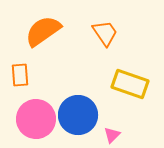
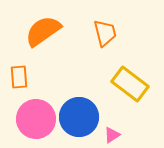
orange trapezoid: rotated 20 degrees clockwise
orange rectangle: moved 1 px left, 2 px down
yellow rectangle: rotated 18 degrees clockwise
blue circle: moved 1 px right, 2 px down
pink triangle: rotated 12 degrees clockwise
